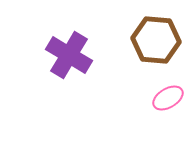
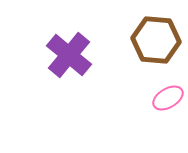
purple cross: rotated 9 degrees clockwise
